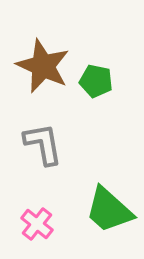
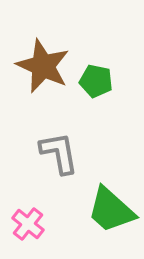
gray L-shape: moved 16 px right, 9 px down
green trapezoid: moved 2 px right
pink cross: moved 9 px left
